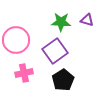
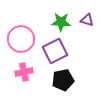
pink circle: moved 5 px right, 1 px up
purple square: rotated 10 degrees clockwise
pink cross: moved 1 px up
black pentagon: rotated 20 degrees clockwise
